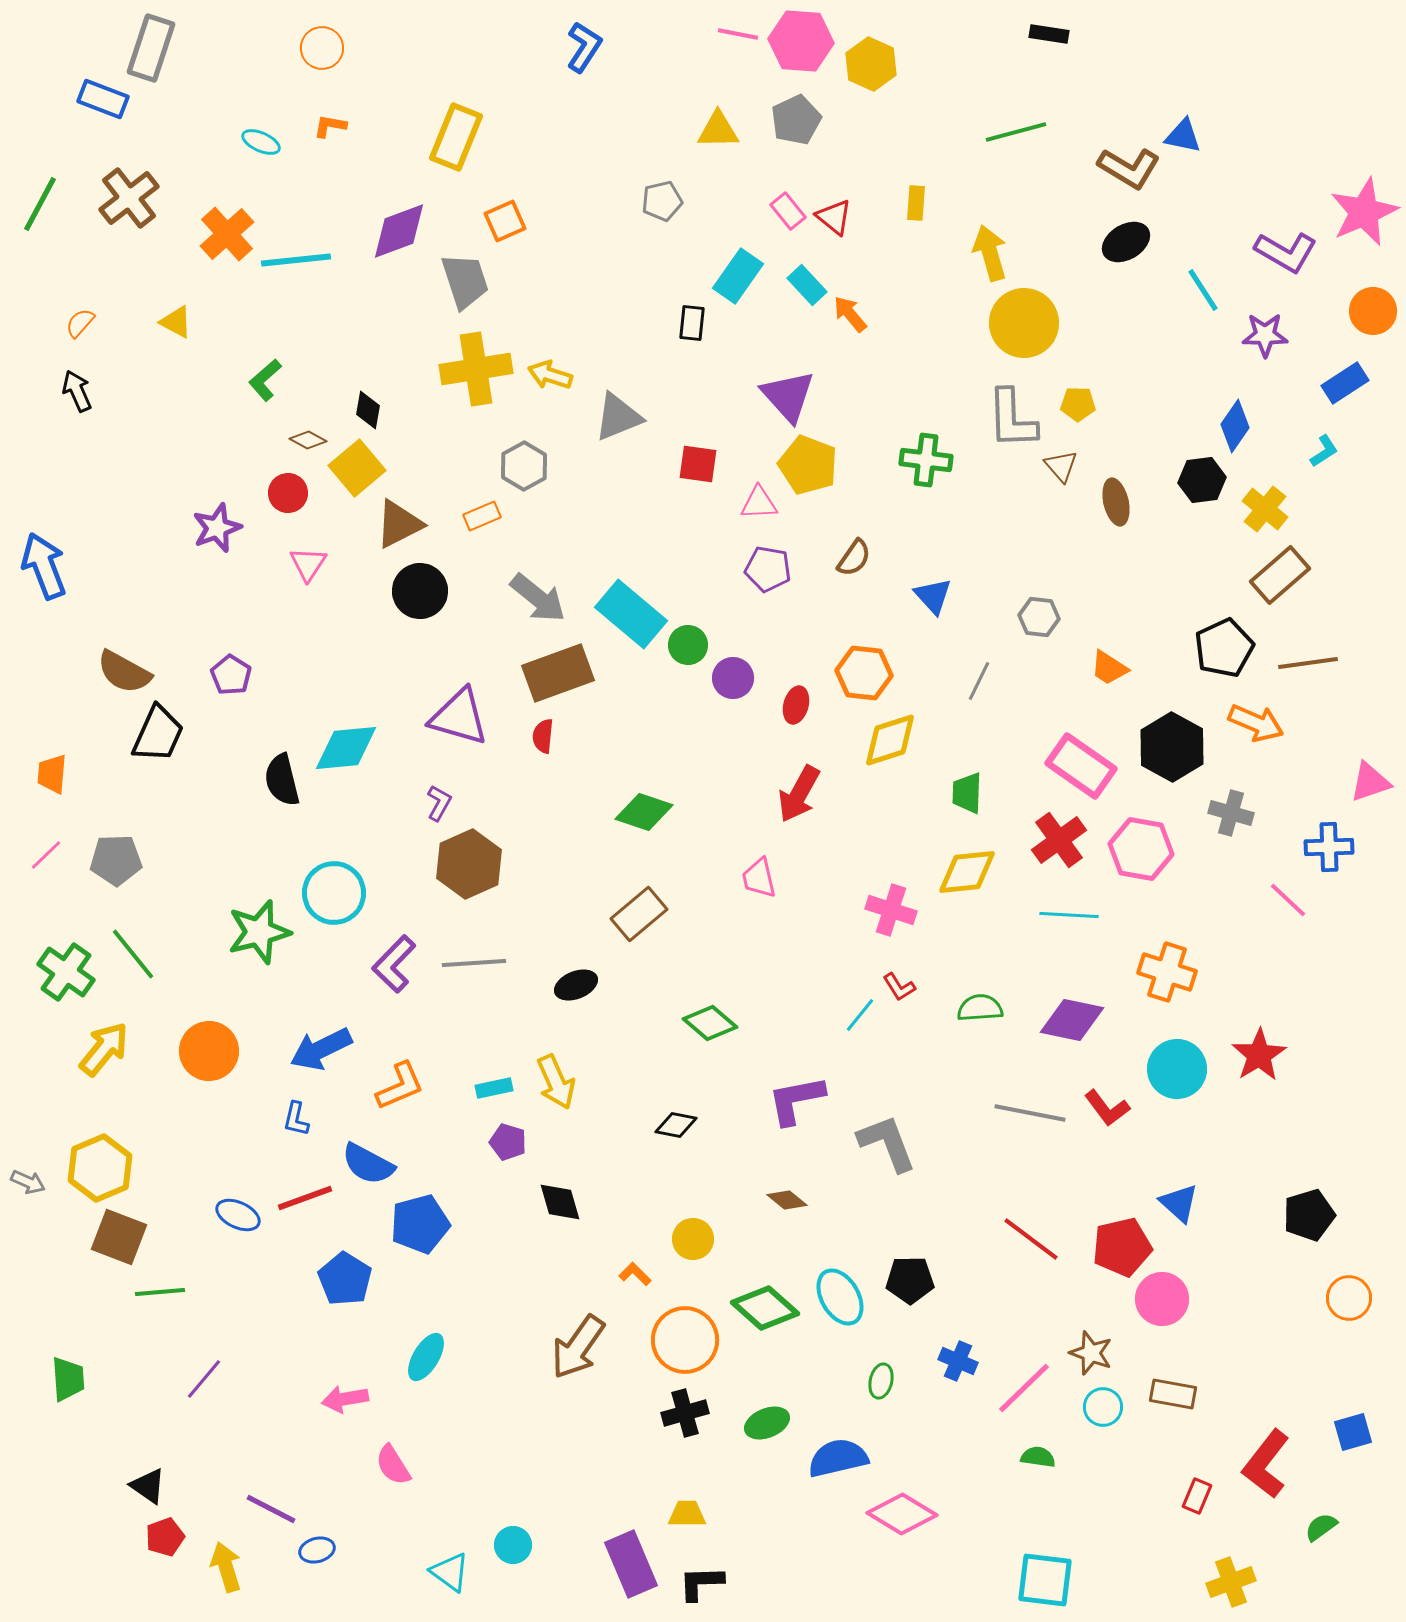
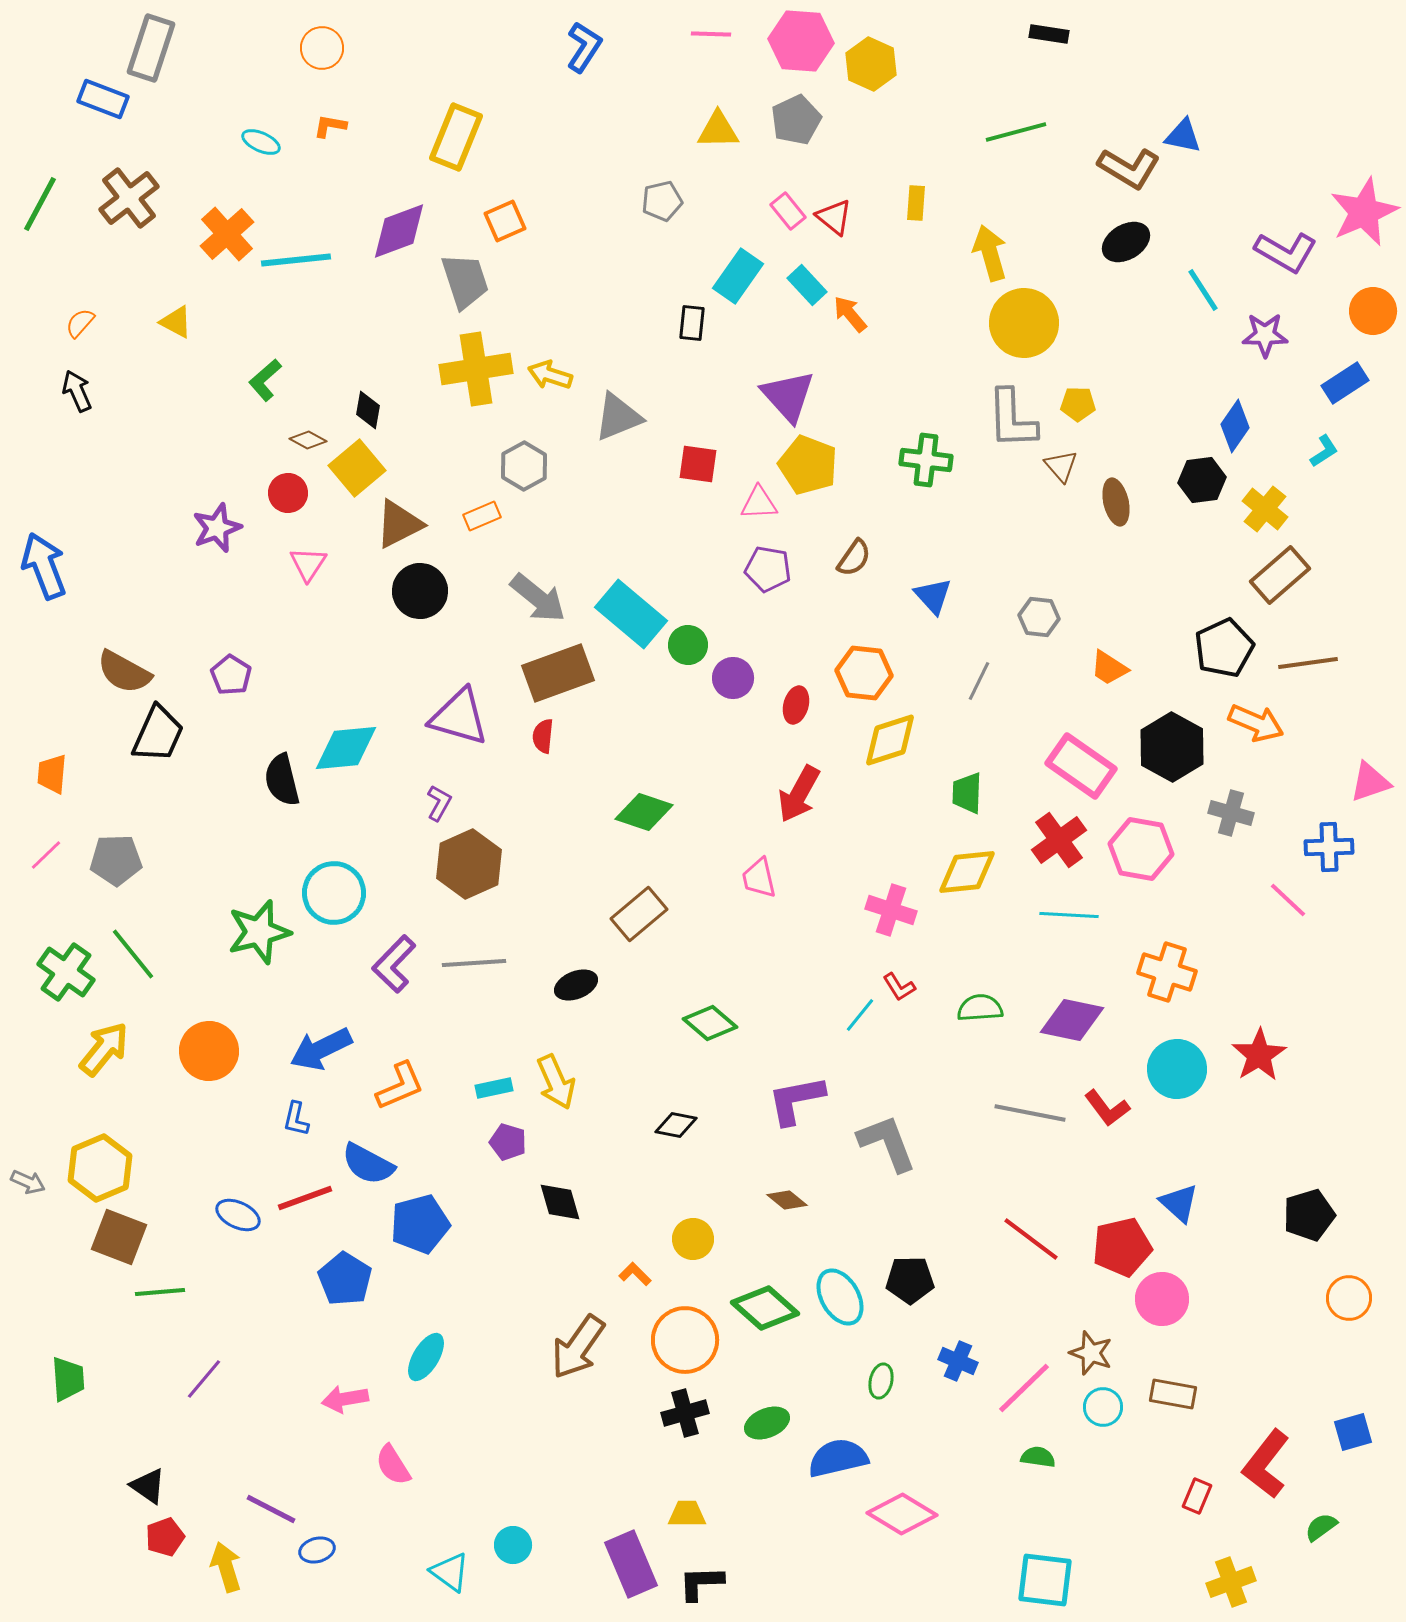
pink line at (738, 34): moved 27 px left; rotated 9 degrees counterclockwise
